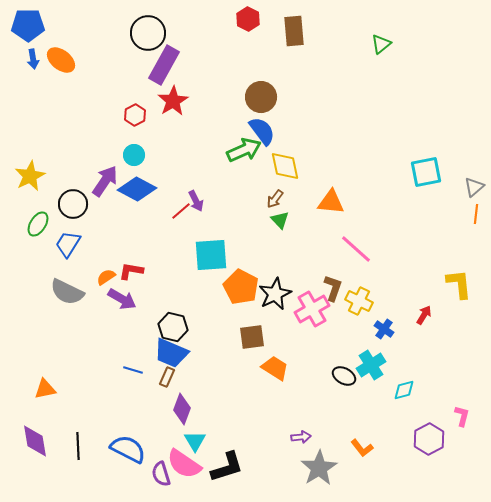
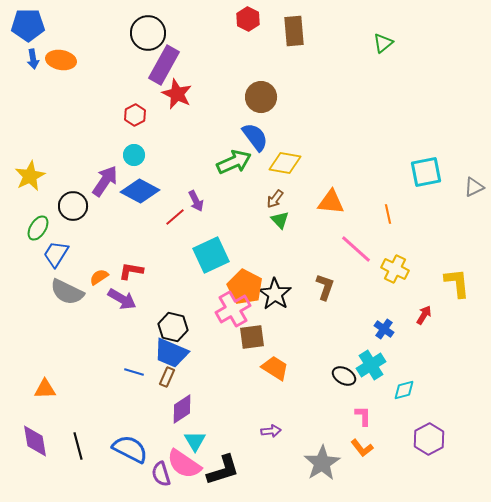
green triangle at (381, 44): moved 2 px right, 1 px up
orange ellipse at (61, 60): rotated 28 degrees counterclockwise
red star at (173, 101): moved 4 px right, 7 px up; rotated 16 degrees counterclockwise
blue semicircle at (262, 131): moved 7 px left, 6 px down
green arrow at (244, 150): moved 10 px left, 12 px down
yellow diamond at (285, 166): moved 3 px up; rotated 68 degrees counterclockwise
gray triangle at (474, 187): rotated 15 degrees clockwise
blue diamond at (137, 189): moved 3 px right, 2 px down
black circle at (73, 204): moved 2 px down
red line at (181, 211): moved 6 px left, 6 px down
orange line at (476, 214): moved 88 px left; rotated 18 degrees counterclockwise
green ellipse at (38, 224): moved 4 px down
blue trapezoid at (68, 244): moved 12 px left, 10 px down
cyan square at (211, 255): rotated 21 degrees counterclockwise
orange semicircle at (106, 277): moved 7 px left
yellow L-shape at (459, 284): moved 2 px left, 1 px up
orange pentagon at (241, 287): moved 4 px right
brown L-shape at (333, 288): moved 8 px left, 1 px up
black star at (275, 294): rotated 12 degrees counterclockwise
yellow cross at (359, 301): moved 36 px right, 32 px up
pink cross at (312, 309): moved 79 px left
blue line at (133, 370): moved 1 px right, 2 px down
orange triangle at (45, 389): rotated 10 degrees clockwise
purple diamond at (182, 409): rotated 36 degrees clockwise
pink L-shape at (462, 416): moved 99 px left; rotated 15 degrees counterclockwise
purple arrow at (301, 437): moved 30 px left, 6 px up
black line at (78, 446): rotated 12 degrees counterclockwise
blue semicircle at (128, 449): moved 2 px right
black L-shape at (227, 467): moved 4 px left, 3 px down
gray star at (319, 468): moved 3 px right, 5 px up
